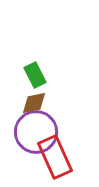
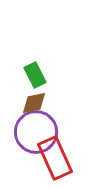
red rectangle: moved 1 px down
